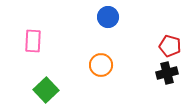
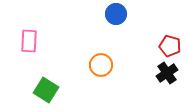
blue circle: moved 8 px right, 3 px up
pink rectangle: moved 4 px left
black cross: rotated 20 degrees counterclockwise
green square: rotated 15 degrees counterclockwise
